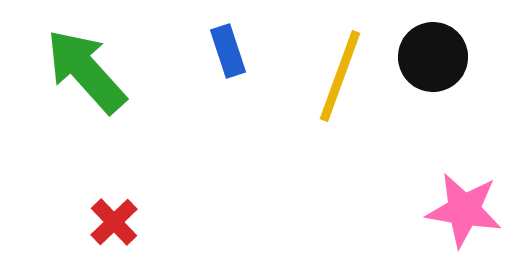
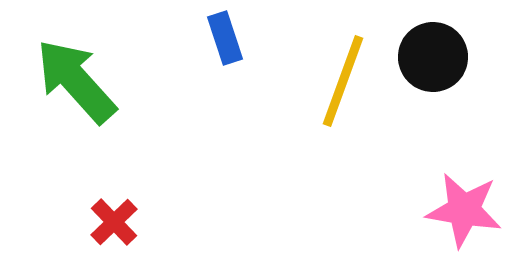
blue rectangle: moved 3 px left, 13 px up
green arrow: moved 10 px left, 10 px down
yellow line: moved 3 px right, 5 px down
